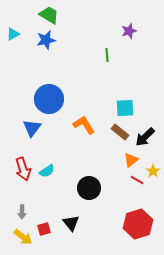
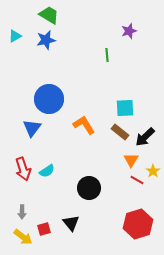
cyan triangle: moved 2 px right, 2 px down
orange triangle: rotated 21 degrees counterclockwise
